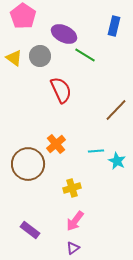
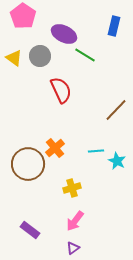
orange cross: moved 1 px left, 4 px down
